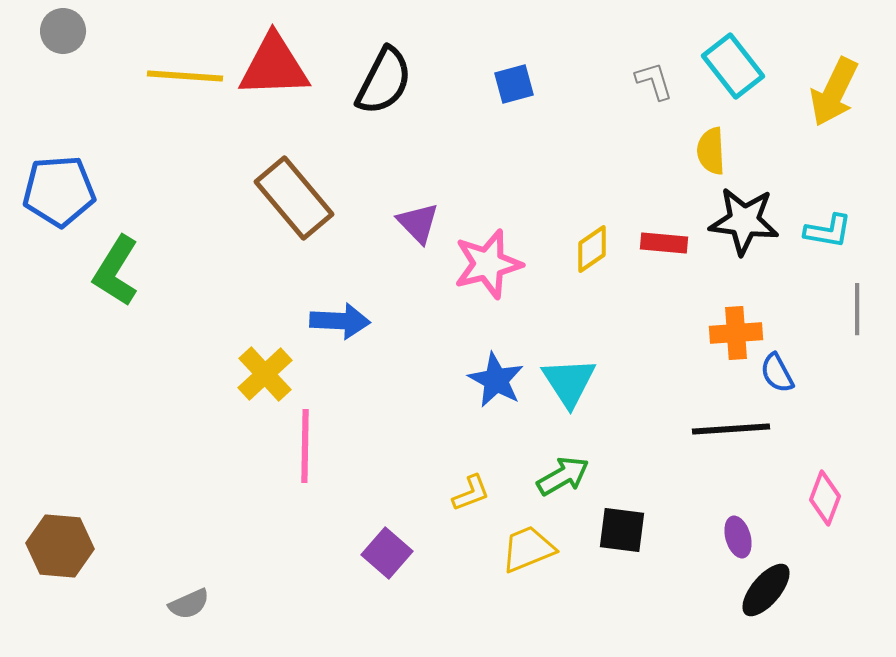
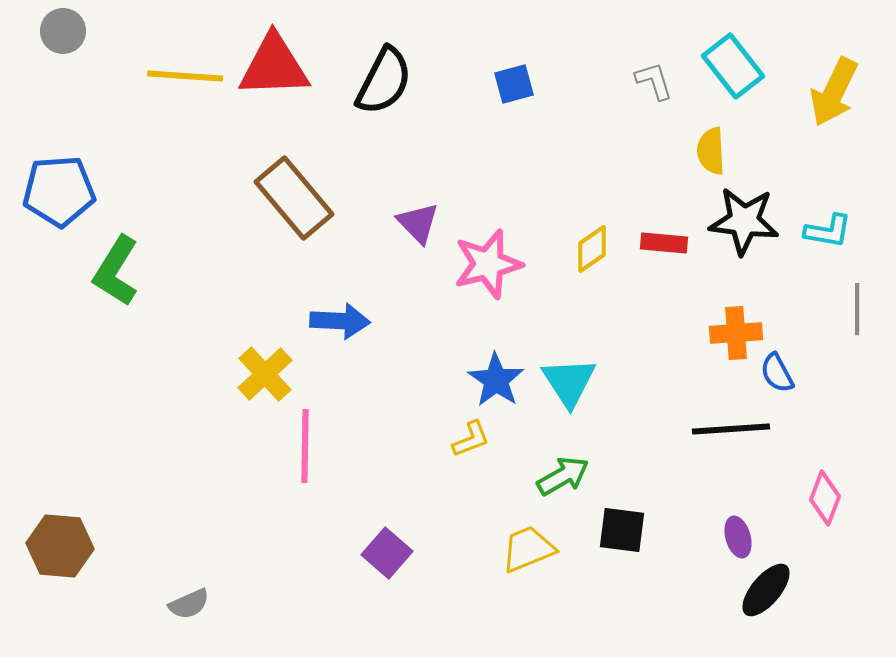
blue star: rotated 6 degrees clockwise
yellow L-shape: moved 54 px up
